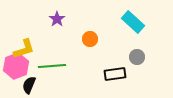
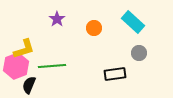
orange circle: moved 4 px right, 11 px up
gray circle: moved 2 px right, 4 px up
